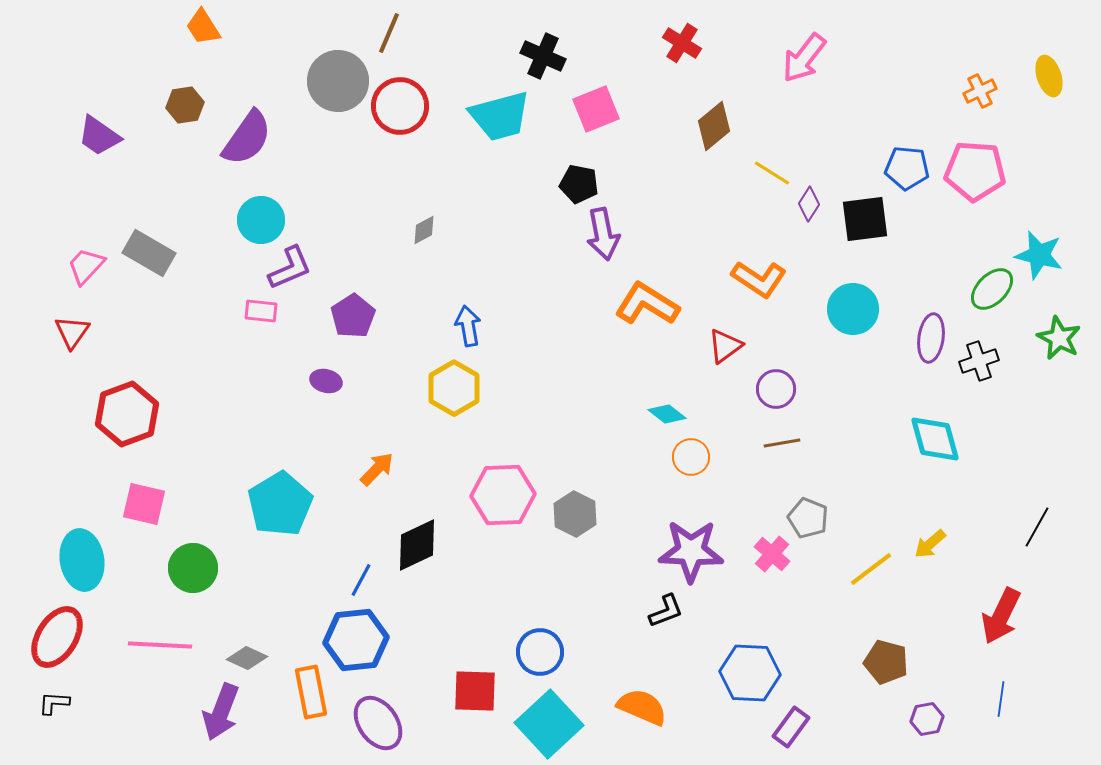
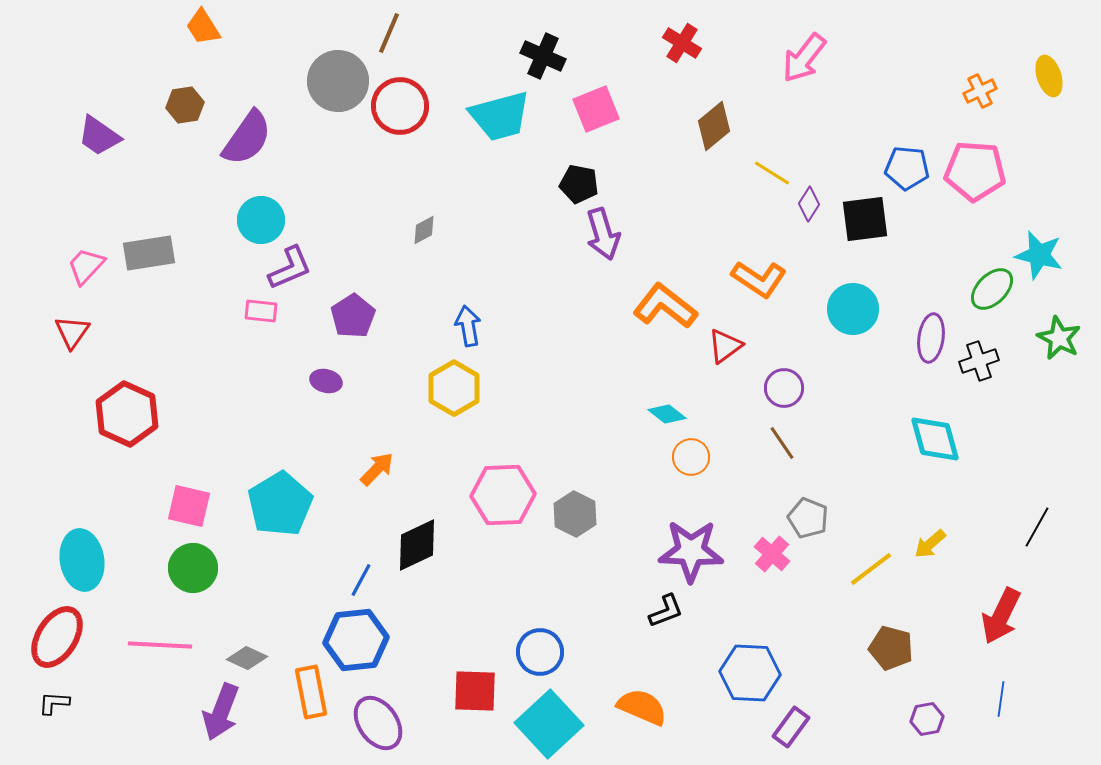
purple arrow at (603, 234): rotated 6 degrees counterclockwise
gray rectangle at (149, 253): rotated 39 degrees counterclockwise
orange L-shape at (647, 304): moved 18 px right, 2 px down; rotated 6 degrees clockwise
purple circle at (776, 389): moved 8 px right, 1 px up
red hexagon at (127, 414): rotated 16 degrees counterclockwise
brown line at (782, 443): rotated 66 degrees clockwise
pink square at (144, 504): moved 45 px right, 2 px down
brown pentagon at (886, 662): moved 5 px right, 14 px up
